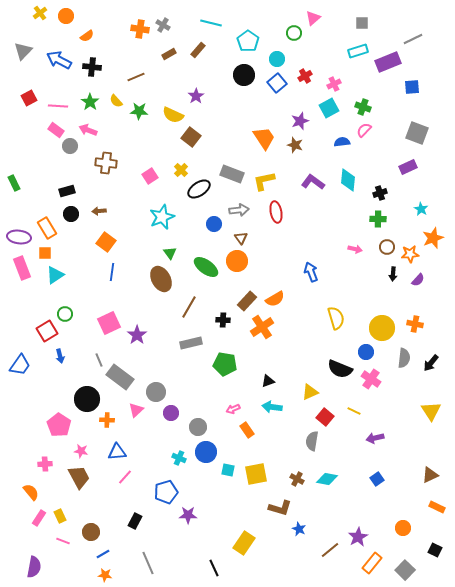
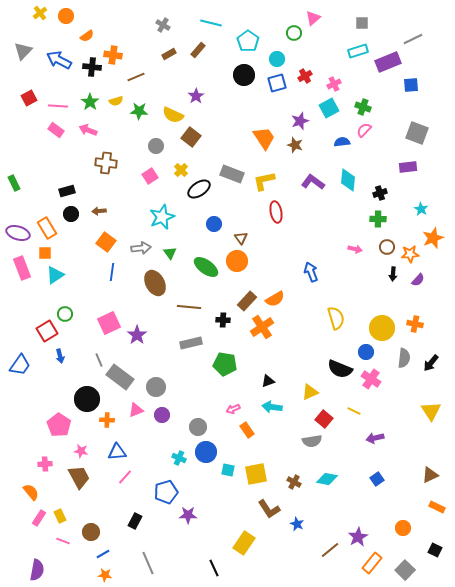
orange cross at (140, 29): moved 27 px left, 26 px down
blue square at (277, 83): rotated 24 degrees clockwise
blue square at (412, 87): moved 1 px left, 2 px up
yellow semicircle at (116, 101): rotated 64 degrees counterclockwise
gray circle at (70, 146): moved 86 px right
purple rectangle at (408, 167): rotated 18 degrees clockwise
gray arrow at (239, 210): moved 98 px left, 38 px down
purple ellipse at (19, 237): moved 1 px left, 4 px up; rotated 10 degrees clockwise
brown ellipse at (161, 279): moved 6 px left, 4 px down
brown line at (189, 307): rotated 65 degrees clockwise
gray circle at (156, 392): moved 5 px up
pink triangle at (136, 410): rotated 21 degrees clockwise
purple circle at (171, 413): moved 9 px left, 2 px down
red square at (325, 417): moved 1 px left, 2 px down
gray semicircle at (312, 441): rotated 108 degrees counterclockwise
brown cross at (297, 479): moved 3 px left, 3 px down
brown L-shape at (280, 508): moved 11 px left, 1 px down; rotated 40 degrees clockwise
blue star at (299, 529): moved 2 px left, 5 px up
purple semicircle at (34, 567): moved 3 px right, 3 px down
